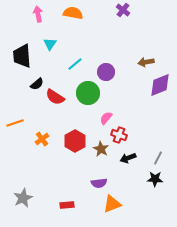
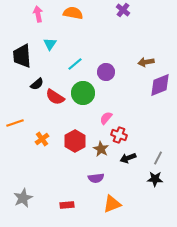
green circle: moved 5 px left
purple semicircle: moved 3 px left, 5 px up
